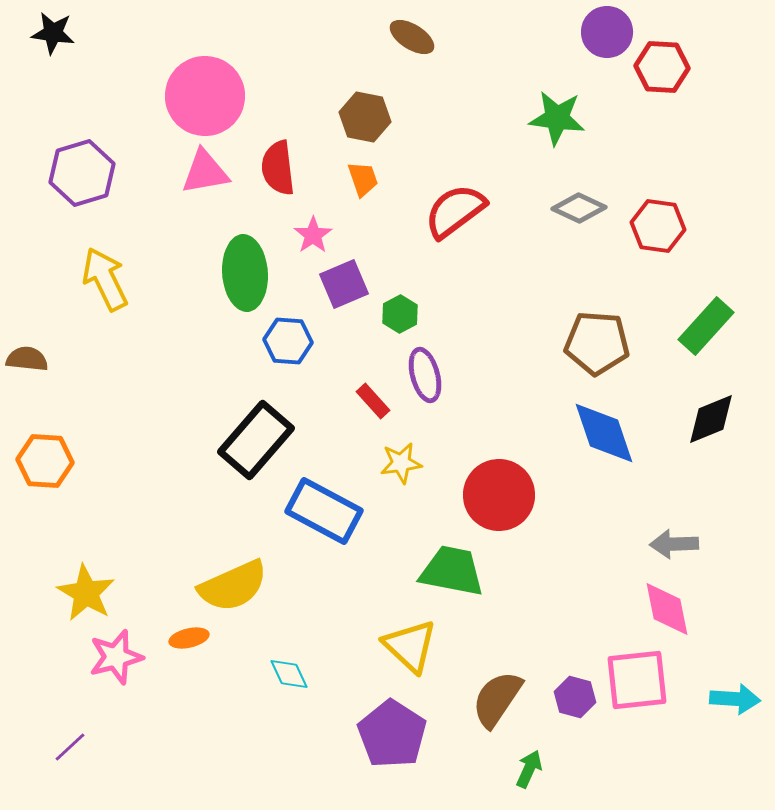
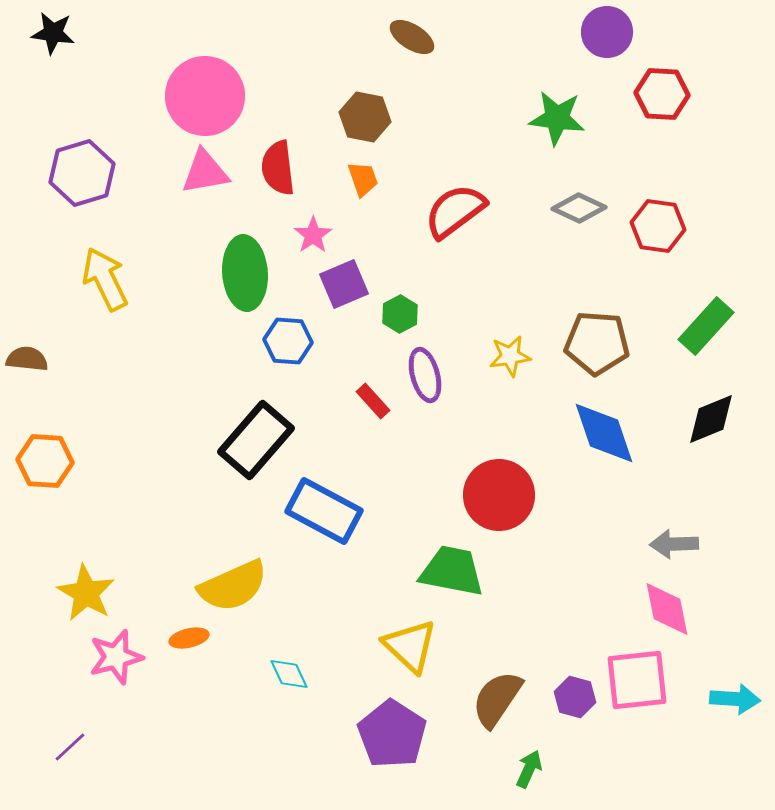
red hexagon at (662, 67): moved 27 px down
yellow star at (401, 463): moved 109 px right, 107 px up
